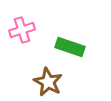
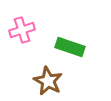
brown star: moved 1 px up
